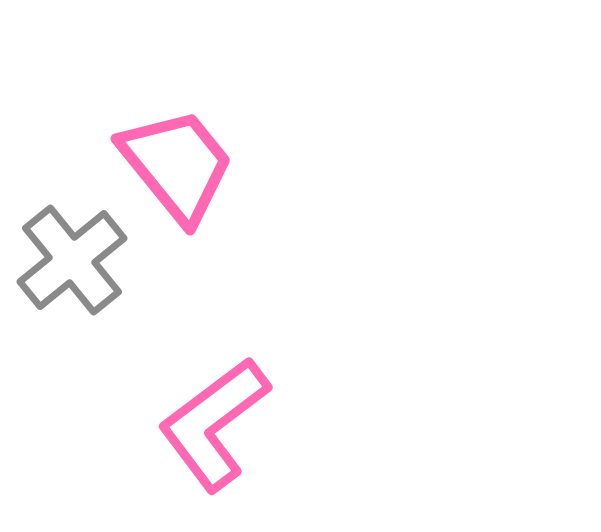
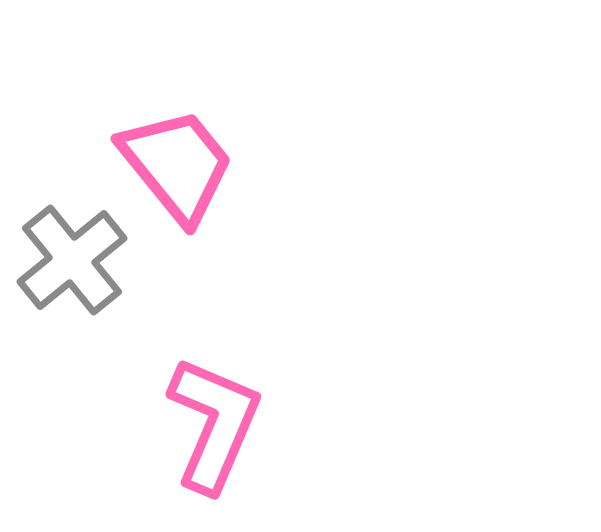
pink L-shape: rotated 150 degrees clockwise
